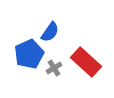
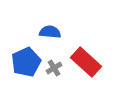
blue semicircle: rotated 120 degrees counterclockwise
blue pentagon: moved 3 px left, 8 px down
